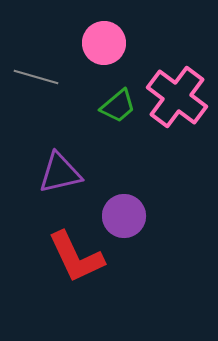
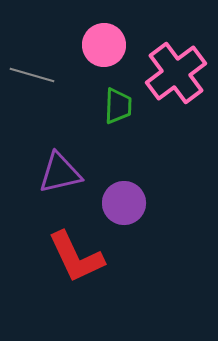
pink circle: moved 2 px down
gray line: moved 4 px left, 2 px up
pink cross: moved 1 px left, 24 px up; rotated 16 degrees clockwise
green trapezoid: rotated 48 degrees counterclockwise
purple circle: moved 13 px up
